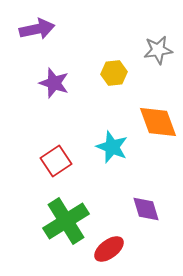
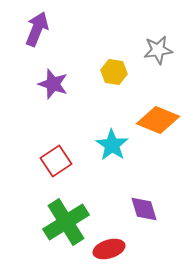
purple arrow: rotated 56 degrees counterclockwise
yellow hexagon: moved 1 px up; rotated 15 degrees clockwise
purple star: moved 1 px left, 1 px down
orange diamond: moved 2 px up; rotated 48 degrees counterclockwise
cyan star: moved 2 px up; rotated 12 degrees clockwise
purple diamond: moved 2 px left
green cross: moved 1 px down
red ellipse: rotated 20 degrees clockwise
